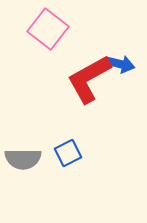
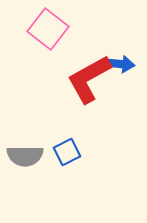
blue arrow: rotated 8 degrees counterclockwise
blue square: moved 1 px left, 1 px up
gray semicircle: moved 2 px right, 3 px up
